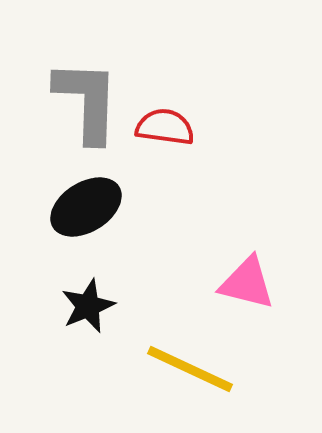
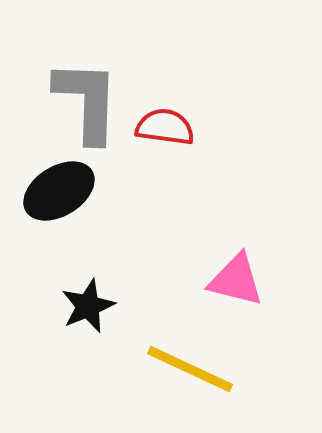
black ellipse: moved 27 px left, 16 px up
pink triangle: moved 11 px left, 3 px up
